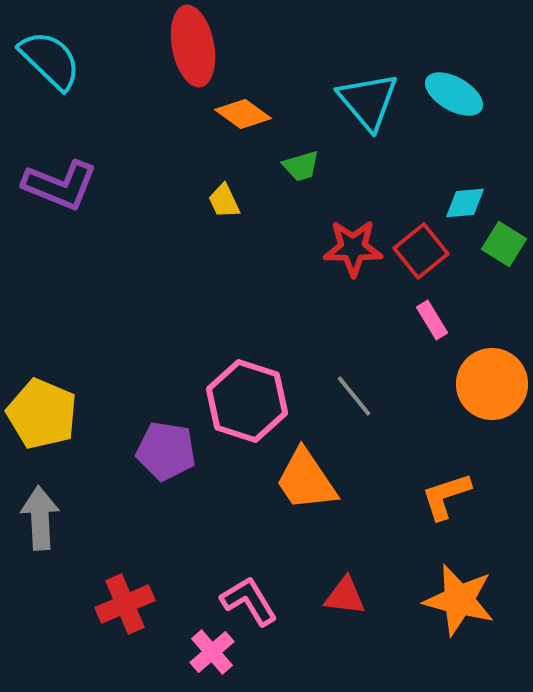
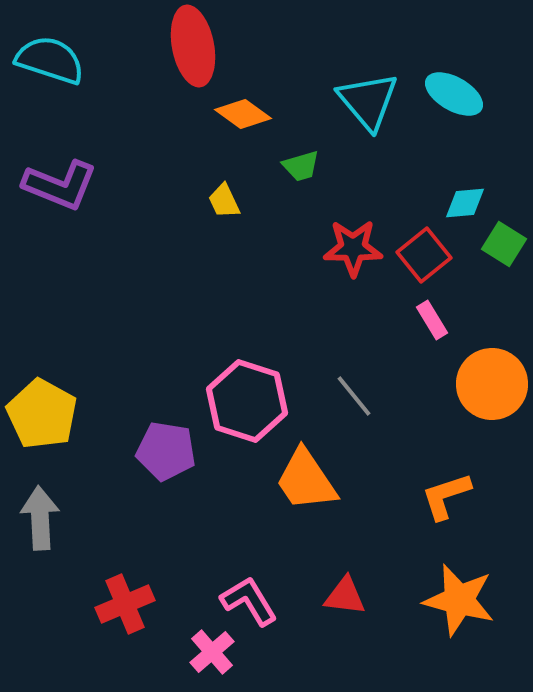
cyan semicircle: rotated 26 degrees counterclockwise
red square: moved 3 px right, 4 px down
yellow pentagon: rotated 6 degrees clockwise
